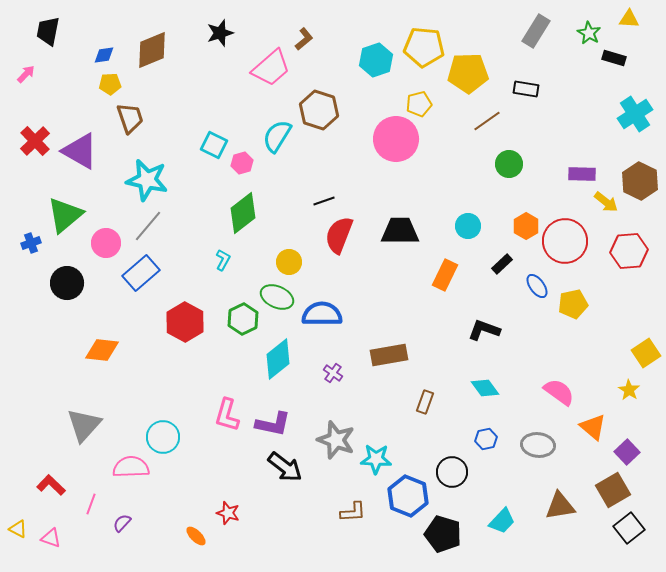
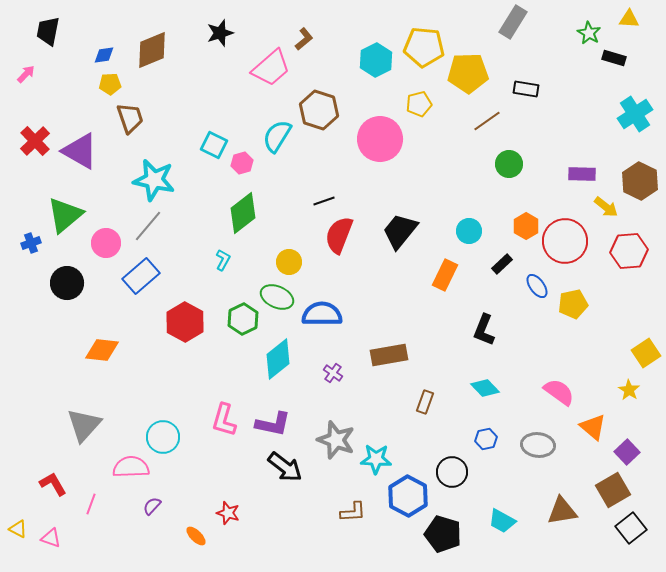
gray rectangle at (536, 31): moved 23 px left, 9 px up
cyan hexagon at (376, 60): rotated 8 degrees counterclockwise
pink circle at (396, 139): moved 16 px left
cyan star at (147, 180): moved 7 px right
yellow arrow at (606, 202): moved 5 px down
cyan circle at (468, 226): moved 1 px right, 5 px down
black trapezoid at (400, 231): rotated 51 degrees counterclockwise
blue rectangle at (141, 273): moved 3 px down
black L-shape at (484, 330): rotated 88 degrees counterclockwise
cyan diamond at (485, 388): rotated 8 degrees counterclockwise
pink L-shape at (227, 415): moved 3 px left, 5 px down
red L-shape at (51, 485): moved 2 px right, 1 px up; rotated 16 degrees clockwise
blue hexagon at (408, 496): rotated 6 degrees clockwise
brown triangle at (560, 506): moved 2 px right, 5 px down
cyan trapezoid at (502, 521): rotated 76 degrees clockwise
purple semicircle at (122, 523): moved 30 px right, 17 px up
black square at (629, 528): moved 2 px right
